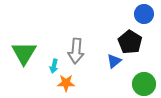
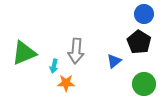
black pentagon: moved 9 px right
green triangle: rotated 36 degrees clockwise
